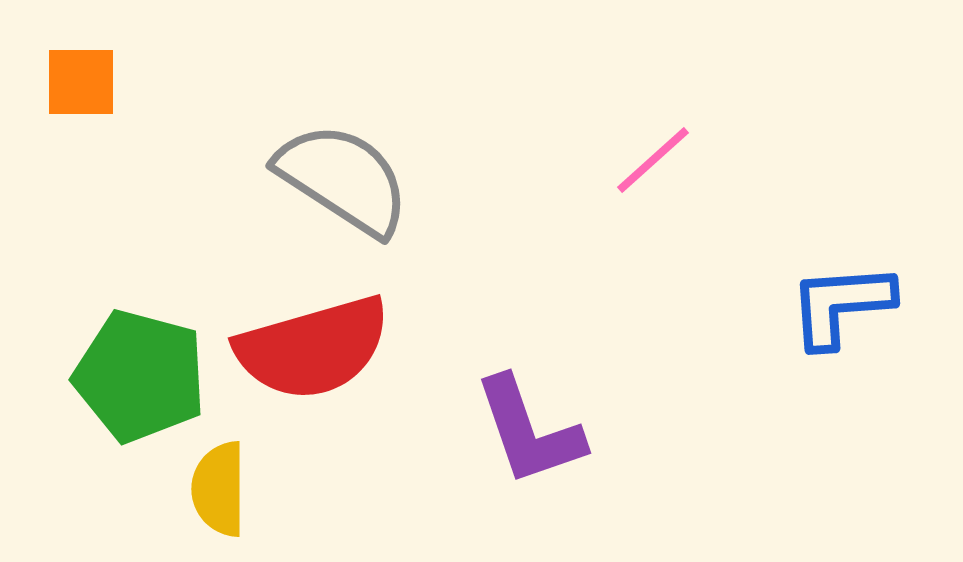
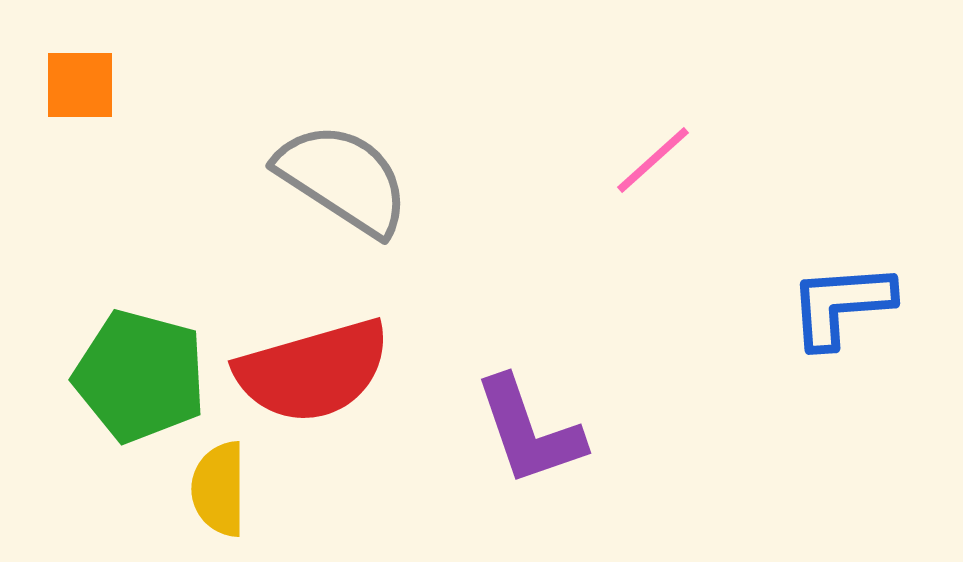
orange square: moved 1 px left, 3 px down
red semicircle: moved 23 px down
